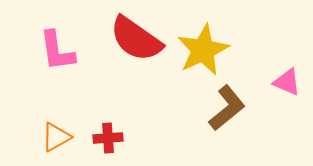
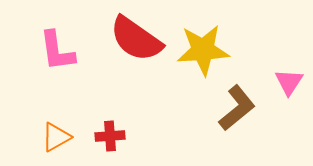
yellow star: rotated 22 degrees clockwise
pink triangle: moved 2 px right; rotated 40 degrees clockwise
brown L-shape: moved 10 px right
red cross: moved 2 px right, 2 px up
